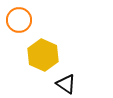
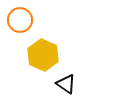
orange circle: moved 1 px right
